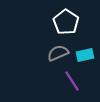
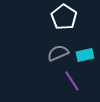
white pentagon: moved 2 px left, 5 px up
